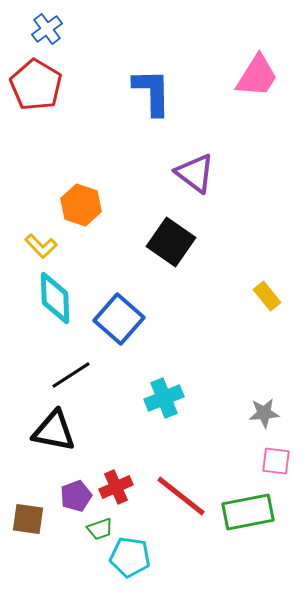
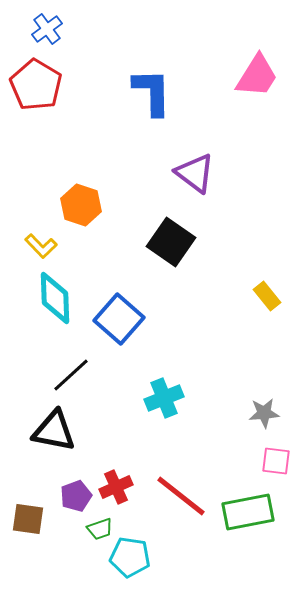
black line: rotated 9 degrees counterclockwise
